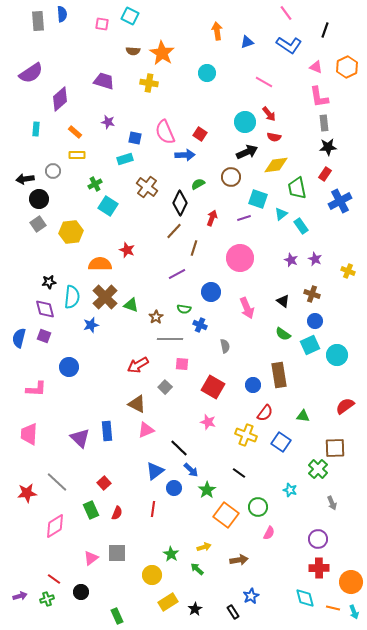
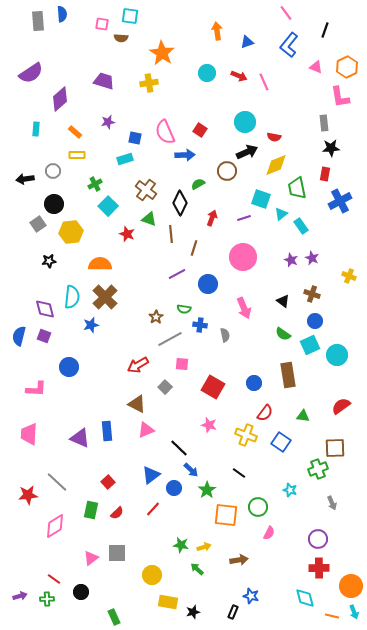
cyan square at (130, 16): rotated 18 degrees counterclockwise
blue L-shape at (289, 45): rotated 95 degrees clockwise
brown semicircle at (133, 51): moved 12 px left, 13 px up
pink line at (264, 82): rotated 36 degrees clockwise
yellow cross at (149, 83): rotated 18 degrees counterclockwise
pink L-shape at (319, 97): moved 21 px right
red arrow at (269, 114): moved 30 px left, 38 px up; rotated 28 degrees counterclockwise
purple star at (108, 122): rotated 24 degrees counterclockwise
red square at (200, 134): moved 4 px up
black star at (328, 147): moved 3 px right, 1 px down
yellow diamond at (276, 165): rotated 15 degrees counterclockwise
red rectangle at (325, 174): rotated 24 degrees counterclockwise
brown circle at (231, 177): moved 4 px left, 6 px up
brown cross at (147, 187): moved 1 px left, 3 px down
black circle at (39, 199): moved 15 px right, 5 px down
cyan square at (258, 199): moved 3 px right
cyan square at (108, 206): rotated 12 degrees clockwise
brown line at (174, 231): moved 3 px left, 3 px down; rotated 48 degrees counterclockwise
red star at (127, 250): moved 16 px up
pink circle at (240, 258): moved 3 px right, 1 px up
purple star at (315, 259): moved 3 px left, 1 px up
yellow cross at (348, 271): moved 1 px right, 5 px down
black star at (49, 282): moved 21 px up
blue circle at (211, 292): moved 3 px left, 8 px up
green triangle at (131, 305): moved 18 px right, 86 px up
pink arrow at (247, 308): moved 3 px left
blue cross at (200, 325): rotated 16 degrees counterclockwise
blue semicircle at (19, 338): moved 2 px up
gray line at (170, 339): rotated 30 degrees counterclockwise
gray semicircle at (225, 346): moved 11 px up
brown rectangle at (279, 375): moved 9 px right
blue circle at (253, 385): moved 1 px right, 2 px up
red semicircle at (345, 406): moved 4 px left
pink star at (208, 422): moved 1 px right, 3 px down
purple triangle at (80, 438): rotated 20 degrees counterclockwise
green cross at (318, 469): rotated 24 degrees clockwise
blue triangle at (155, 471): moved 4 px left, 4 px down
red square at (104, 483): moved 4 px right, 1 px up
red star at (27, 493): moved 1 px right, 2 px down
red line at (153, 509): rotated 35 degrees clockwise
green rectangle at (91, 510): rotated 36 degrees clockwise
red semicircle at (117, 513): rotated 24 degrees clockwise
orange square at (226, 515): rotated 30 degrees counterclockwise
green star at (171, 554): moved 10 px right, 9 px up; rotated 21 degrees counterclockwise
orange circle at (351, 582): moved 4 px down
blue star at (251, 596): rotated 28 degrees counterclockwise
green cross at (47, 599): rotated 16 degrees clockwise
yellow rectangle at (168, 602): rotated 42 degrees clockwise
orange line at (333, 608): moved 1 px left, 8 px down
black star at (195, 609): moved 2 px left, 3 px down; rotated 16 degrees clockwise
black rectangle at (233, 612): rotated 56 degrees clockwise
green rectangle at (117, 616): moved 3 px left, 1 px down
